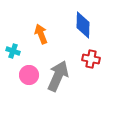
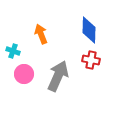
blue diamond: moved 6 px right, 5 px down
red cross: moved 1 px down
pink circle: moved 5 px left, 1 px up
